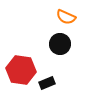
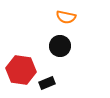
orange semicircle: rotated 12 degrees counterclockwise
black circle: moved 2 px down
